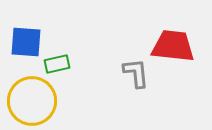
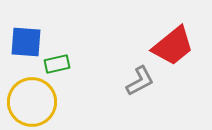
red trapezoid: rotated 135 degrees clockwise
gray L-shape: moved 4 px right, 8 px down; rotated 68 degrees clockwise
yellow circle: moved 1 px down
